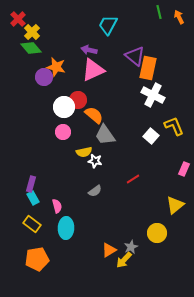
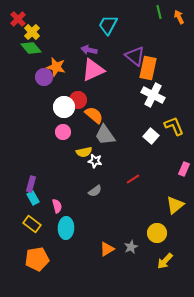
orange triangle: moved 2 px left, 1 px up
yellow arrow: moved 41 px right, 1 px down
